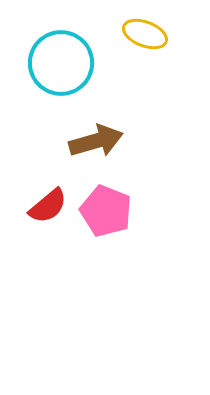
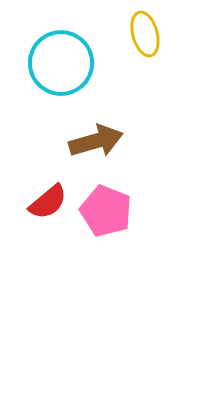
yellow ellipse: rotated 54 degrees clockwise
red semicircle: moved 4 px up
